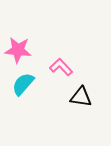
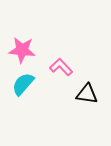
pink star: moved 4 px right
black triangle: moved 6 px right, 3 px up
